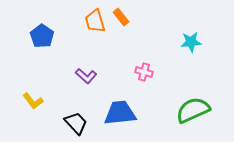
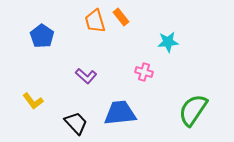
cyan star: moved 23 px left
green semicircle: rotated 32 degrees counterclockwise
